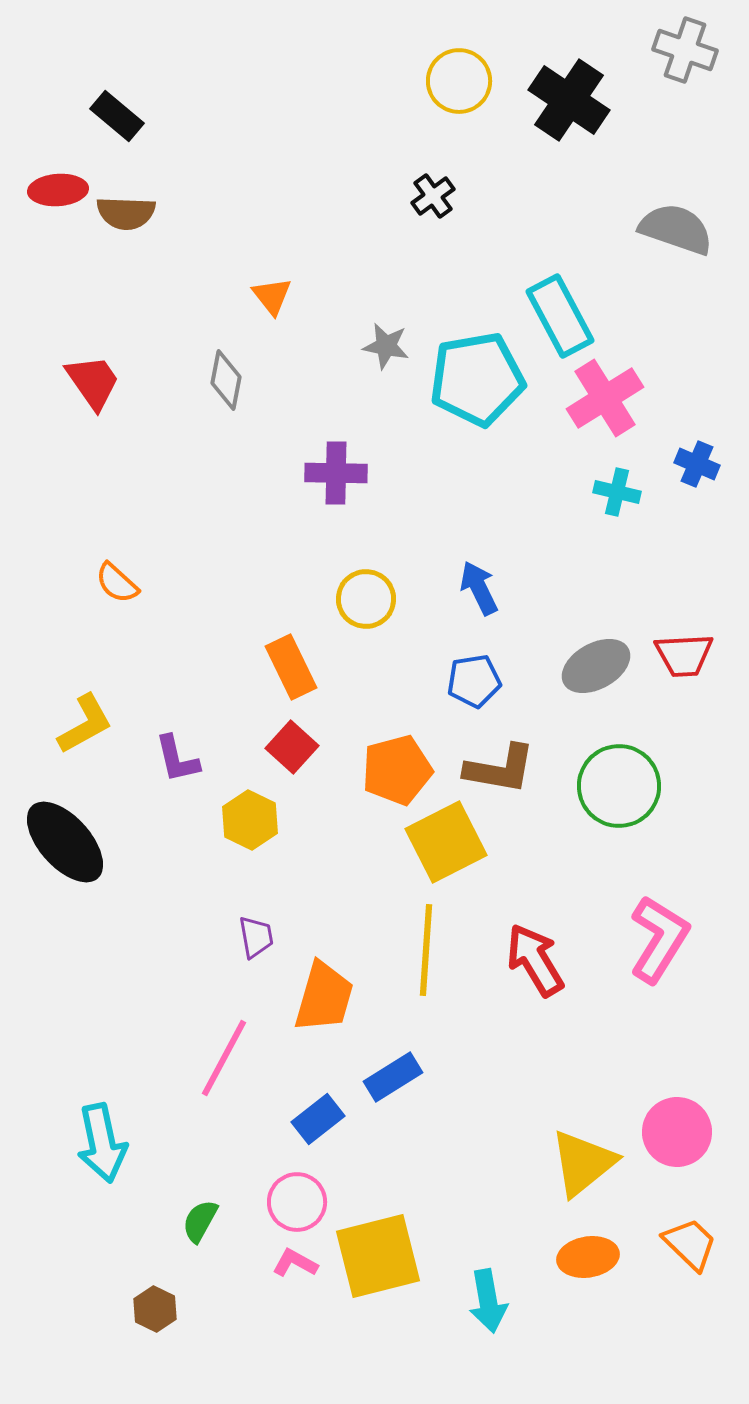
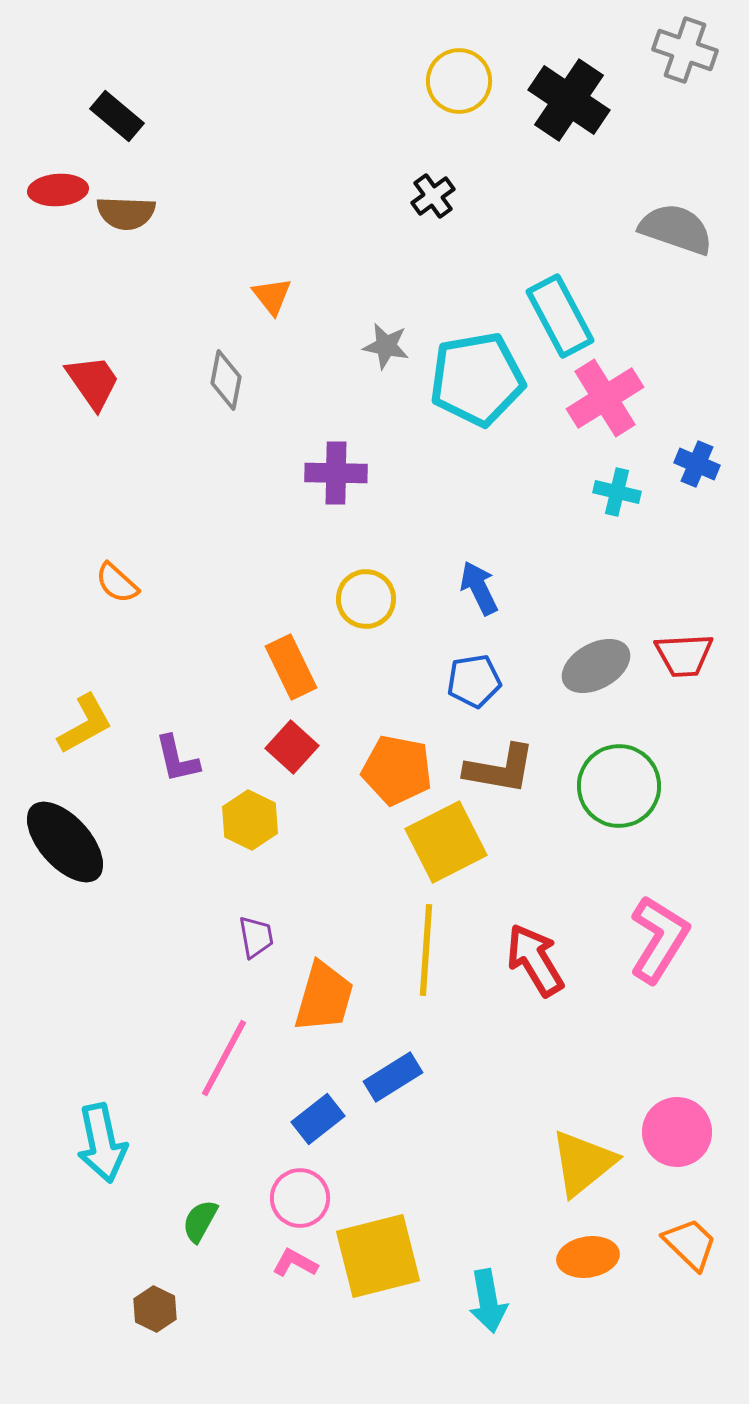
orange pentagon at (397, 770): rotated 26 degrees clockwise
pink circle at (297, 1202): moved 3 px right, 4 px up
